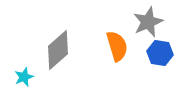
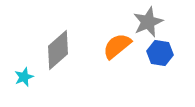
orange semicircle: rotated 112 degrees counterclockwise
